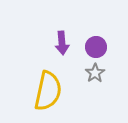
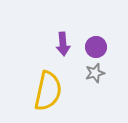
purple arrow: moved 1 px right, 1 px down
gray star: rotated 18 degrees clockwise
